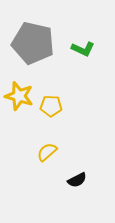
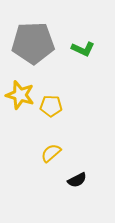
gray pentagon: rotated 15 degrees counterclockwise
yellow star: moved 1 px right, 1 px up
yellow semicircle: moved 4 px right, 1 px down
